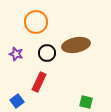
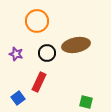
orange circle: moved 1 px right, 1 px up
blue square: moved 1 px right, 3 px up
